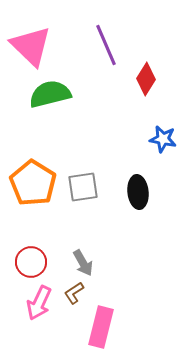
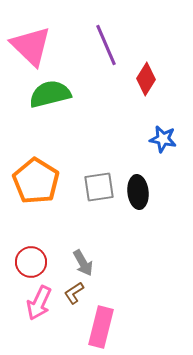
orange pentagon: moved 3 px right, 2 px up
gray square: moved 16 px right
